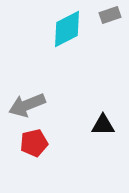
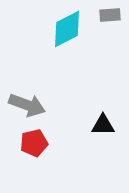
gray rectangle: rotated 15 degrees clockwise
gray arrow: rotated 138 degrees counterclockwise
